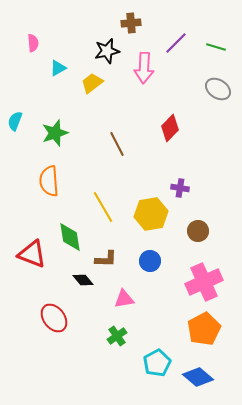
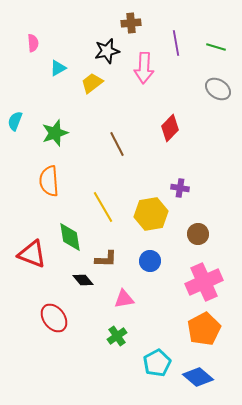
purple line: rotated 55 degrees counterclockwise
brown circle: moved 3 px down
